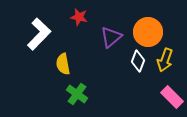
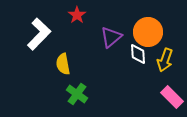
red star: moved 2 px left, 2 px up; rotated 24 degrees clockwise
white diamond: moved 7 px up; rotated 25 degrees counterclockwise
